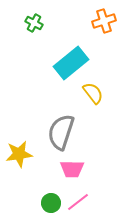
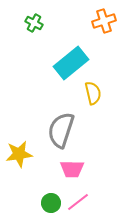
yellow semicircle: rotated 25 degrees clockwise
gray semicircle: moved 2 px up
